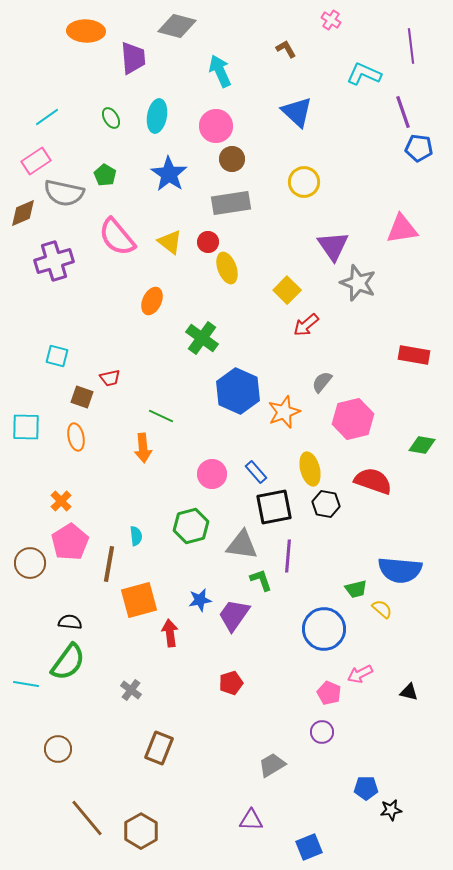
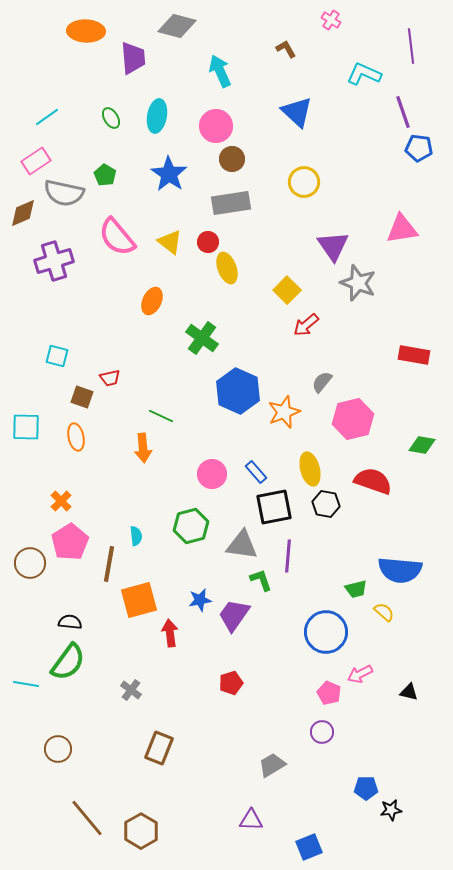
yellow semicircle at (382, 609): moved 2 px right, 3 px down
blue circle at (324, 629): moved 2 px right, 3 px down
